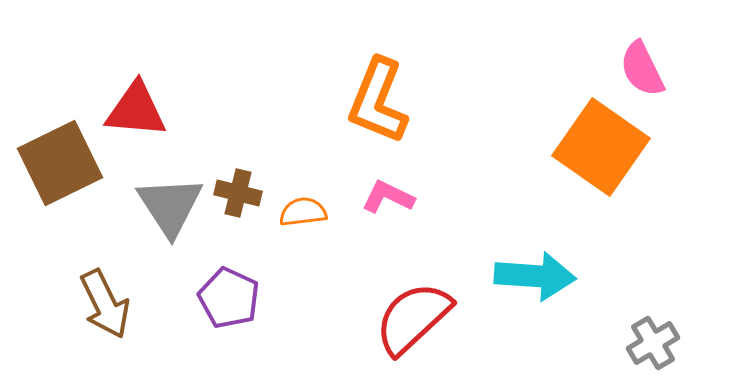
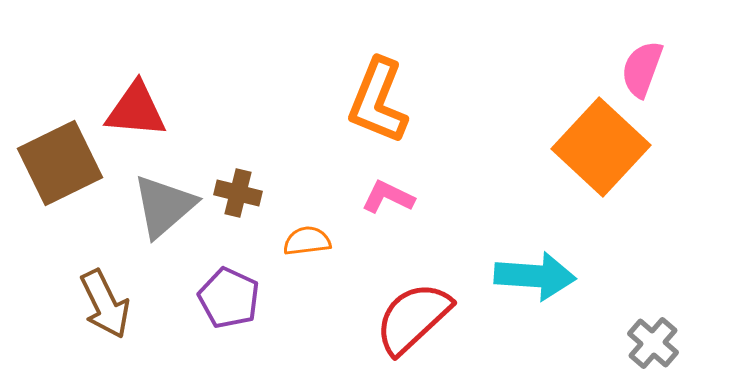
pink semicircle: rotated 46 degrees clockwise
orange square: rotated 8 degrees clockwise
gray triangle: moved 6 px left; rotated 22 degrees clockwise
orange semicircle: moved 4 px right, 29 px down
gray cross: rotated 18 degrees counterclockwise
